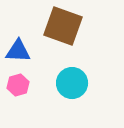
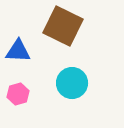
brown square: rotated 6 degrees clockwise
pink hexagon: moved 9 px down
